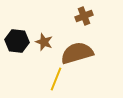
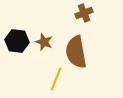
brown cross: moved 3 px up
brown semicircle: moved 1 px left, 1 px up; rotated 84 degrees counterclockwise
